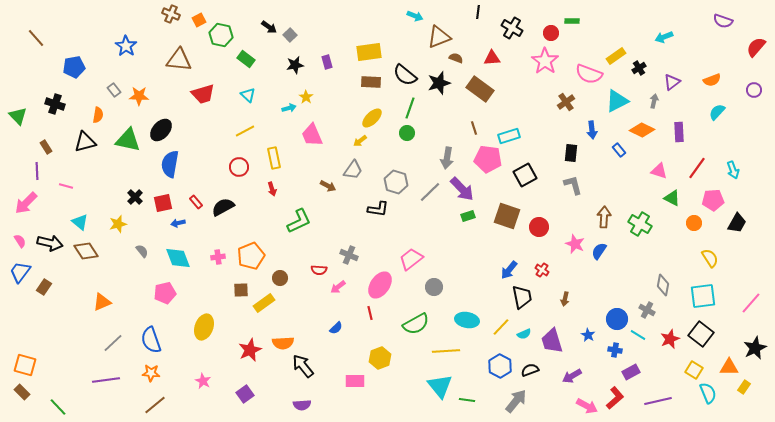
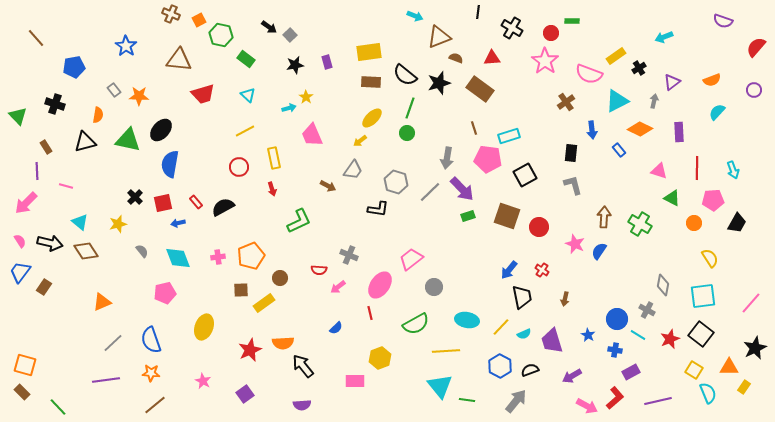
orange diamond at (642, 130): moved 2 px left, 1 px up
red line at (697, 168): rotated 35 degrees counterclockwise
